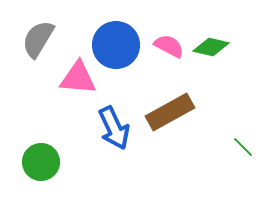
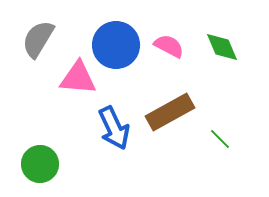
green diamond: moved 11 px right; rotated 54 degrees clockwise
green line: moved 23 px left, 8 px up
green circle: moved 1 px left, 2 px down
